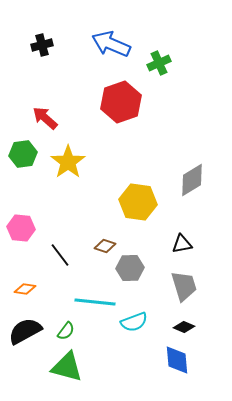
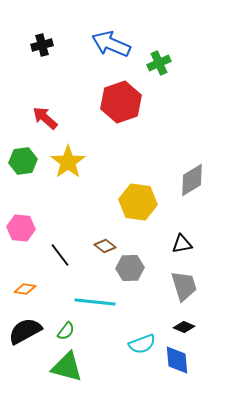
green hexagon: moved 7 px down
brown diamond: rotated 20 degrees clockwise
cyan semicircle: moved 8 px right, 22 px down
